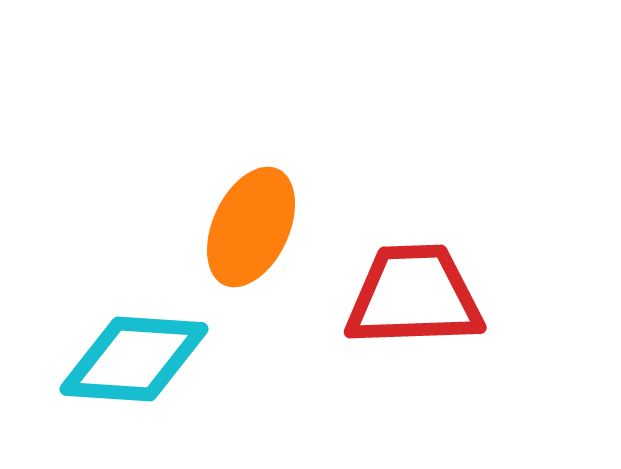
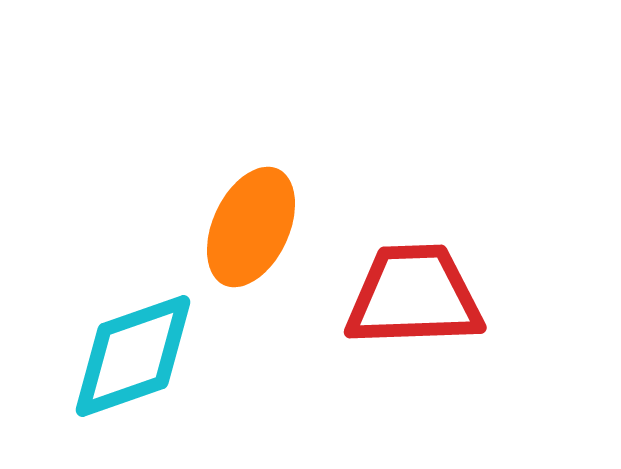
cyan diamond: moved 1 px left, 3 px up; rotated 23 degrees counterclockwise
